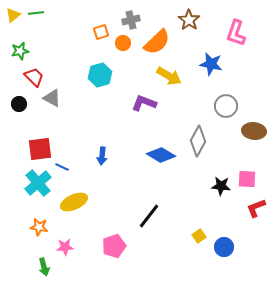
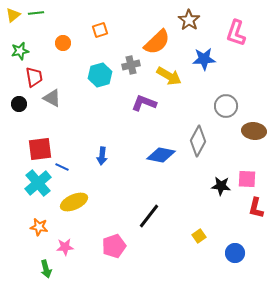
gray cross: moved 45 px down
orange square: moved 1 px left, 2 px up
orange circle: moved 60 px left
blue star: moved 7 px left, 5 px up; rotated 15 degrees counterclockwise
red trapezoid: rotated 35 degrees clockwise
blue diamond: rotated 20 degrees counterclockwise
red L-shape: rotated 55 degrees counterclockwise
blue circle: moved 11 px right, 6 px down
green arrow: moved 2 px right, 2 px down
